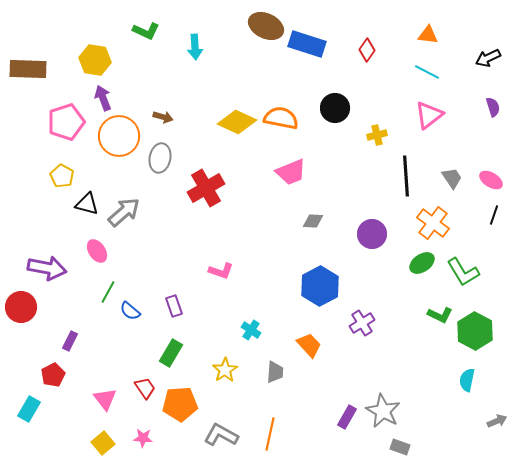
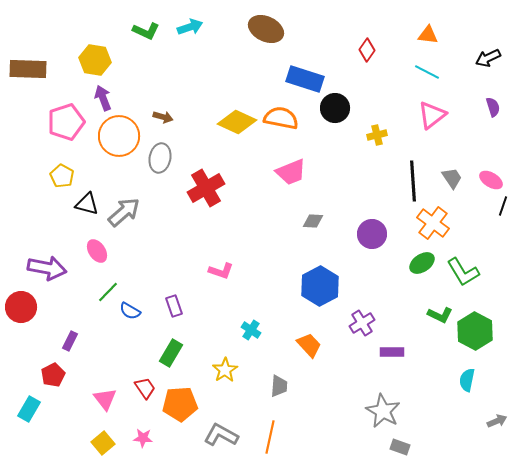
brown ellipse at (266, 26): moved 3 px down
blue rectangle at (307, 44): moved 2 px left, 35 px down
cyan arrow at (195, 47): moved 5 px left, 20 px up; rotated 105 degrees counterclockwise
pink triangle at (429, 115): moved 3 px right
black line at (406, 176): moved 7 px right, 5 px down
black line at (494, 215): moved 9 px right, 9 px up
green line at (108, 292): rotated 15 degrees clockwise
blue semicircle at (130, 311): rotated 10 degrees counterclockwise
gray trapezoid at (275, 372): moved 4 px right, 14 px down
purple rectangle at (347, 417): moved 45 px right, 65 px up; rotated 60 degrees clockwise
orange line at (270, 434): moved 3 px down
